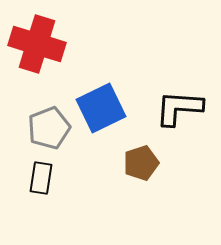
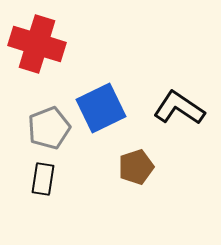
black L-shape: rotated 30 degrees clockwise
brown pentagon: moved 5 px left, 4 px down
black rectangle: moved 2 px right, 1 px down
